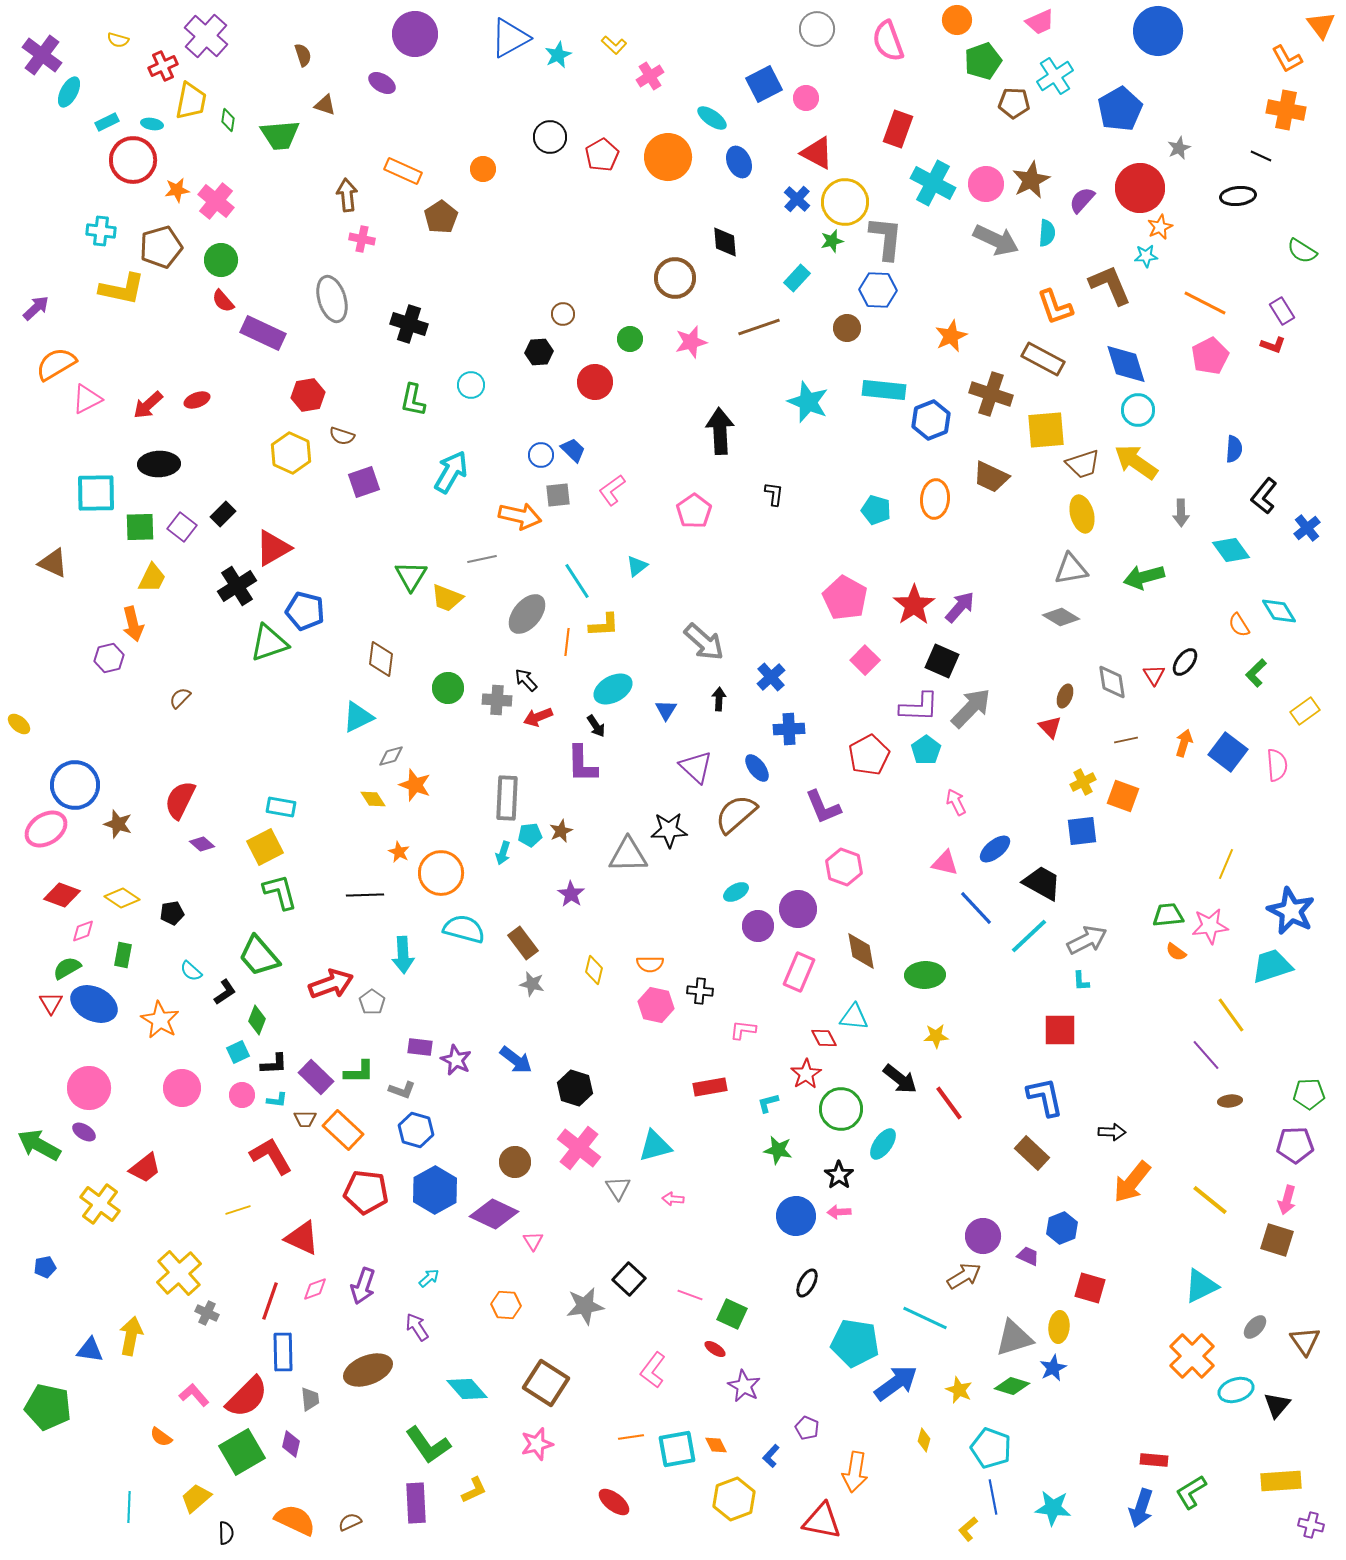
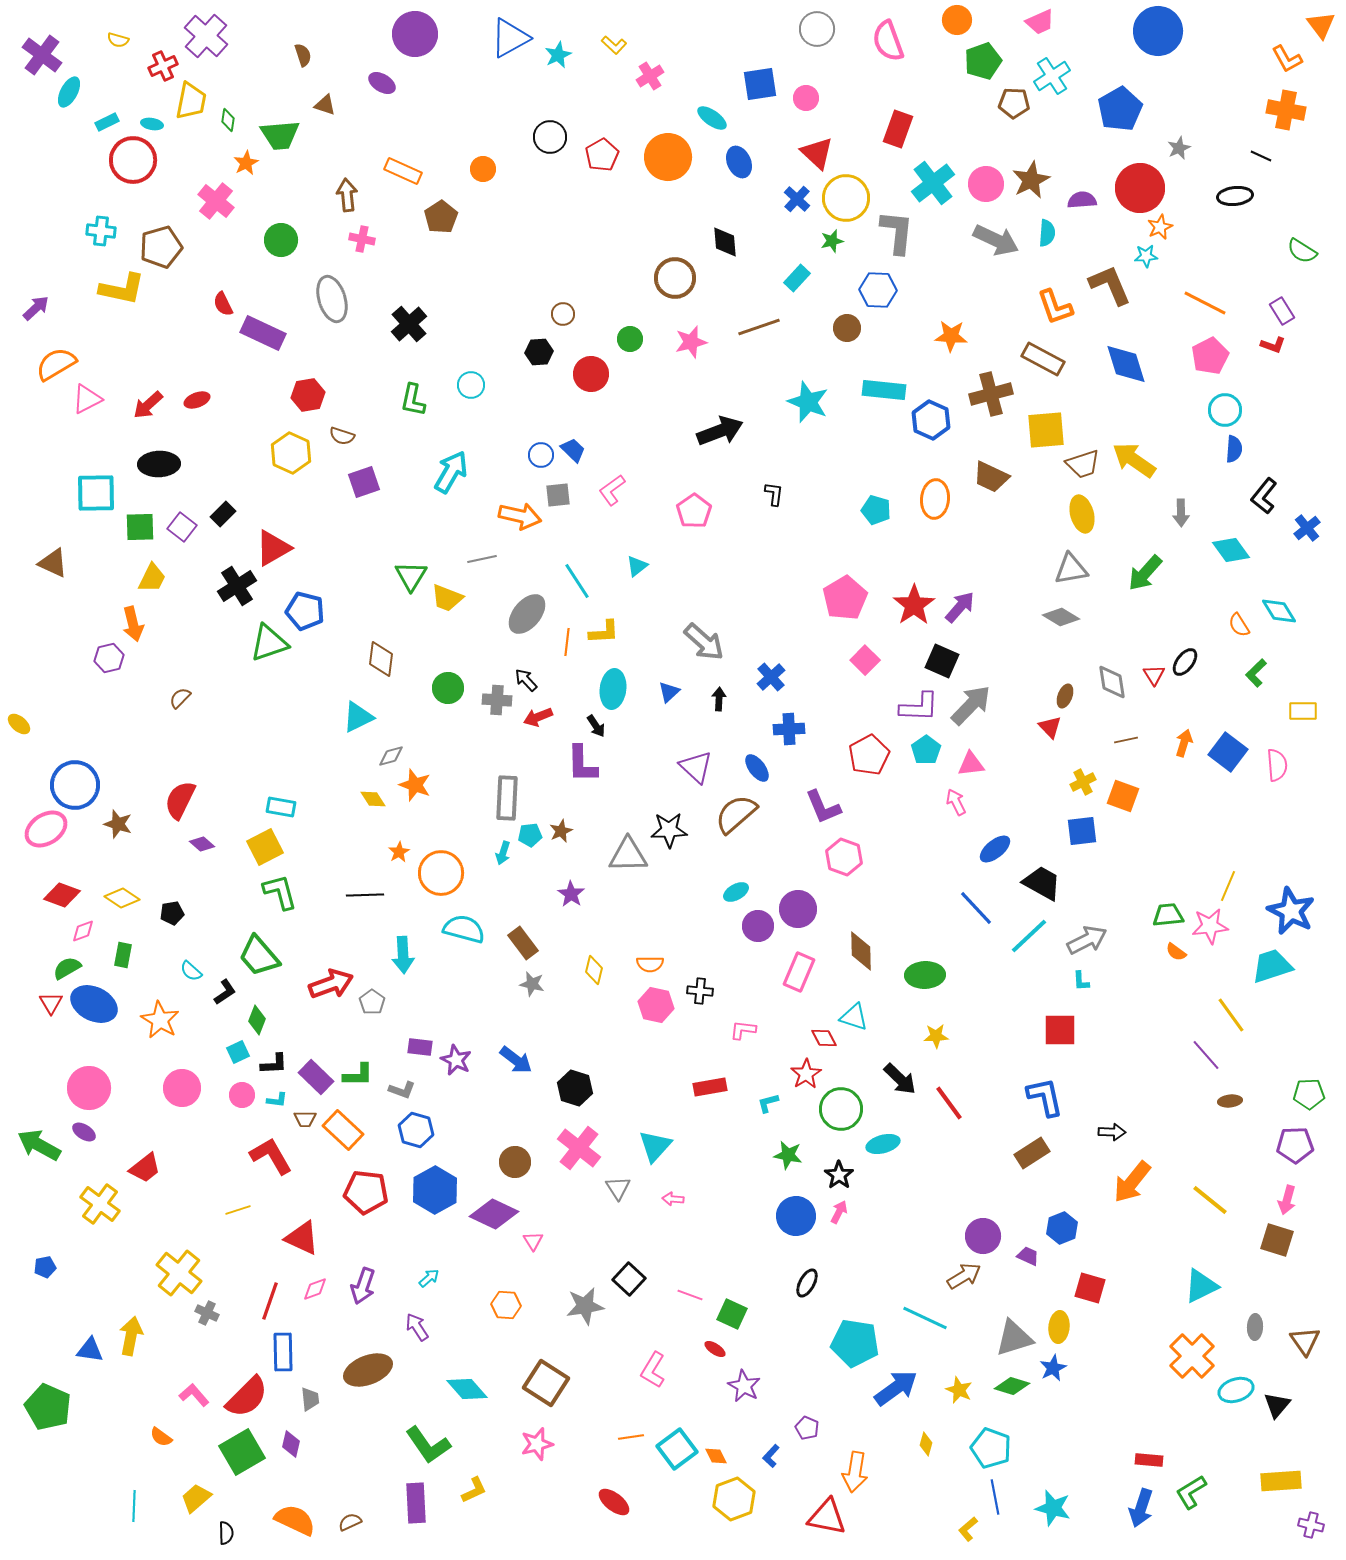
cyan cross at (1055, 76): moved 3 px left
blue square at (764, 84): moved 4 px left; rotated 18 degrees clockwise
red triangle at (817, 153): rotated 15 degrees clockwise
cyan cross at (933, 183): rotated 24 degrees clockwise
orange star at (177, 190): moved 69 px right, 27 px up; rotated 20 degrees counterclockwise
black ellipse at (1238, 196): moved 3 px left
purple semicircle at (1082, 200): rotated 44 degrees clockwise
yellow circle at (845, 202): moved 1 px right, 4 px up
gray L-shape at (886, 238): moved 11 px right, 6 px up
green circle at (221, 260): moved 60 px right, 20 px up
red semicircle at (223, 301): moved 3 px down; rotated 15 degrees clockwise
black cross at (409, 324): rotated 30 degrees clockwise
orange star at (951, 336): rotated 28 degrees clockwise
red circle at (595, 382): moved 4 px left, 8 px up
brown cross at (991, 394): rotated 33 degrees counterclockwise
cyan circle at (1138, 410): moved 87 px right
blue hexagon at (931, 420): rotated 15 degrees counterclockwise
black arrow at (720, 431): rotated 72 degrees clockwise
yellow arrow at (1136, 462): moved 2 px left, 2 px up
green arrow at (1144, 577): moved 1 px right, 4 px up; rotated 33 degrees counterclockwise
pink pentagon at (845, 598): rotated 12 degrees clockwise
yellow L-shape at (604, 625): moved 7 px down
cyan ellipse at (613, 689): rotated 54 degrees counterclockwise
gray arrow at (971, 708): moved 3 px up
blue triangle at (666, 710): moved 3 px right, 18 px up; rotated 15 degrees clockwise
yellow rectangle at (1305, 711): moved 2 px left; rotated 36 degrees clockwise
orange star at (399, 852): rotated 15 degrees clockwise
pink triangle at (945, 863): moved 26 px right, 99 px up; rotated 20 degrees counterclockwise
yellow line at (1226, 864): moved 2 px right, 22 px down
pink hexagon at (844, 867): moved 10 px up
brown diamond at (861, 951): rotated 9 degrees clockwise
cyan triangle at (854, 1017): rotated 12 degrees clockwise
green L-shape at (359, 1072): moved 1 px left, 3 px down
black arrow at (900, 1079): rotated 6 degrees clockwise
cyan ellipse at (883, 1144): rotated 40 degrees clockwise
cyan triangle at (655, 1146): rotated 33 degrees counterclockwise
green star at (778, 1150): moved 10 px right, 5 px down
brown rectangle at (1032, 1153): rotated 76 degrees counterclockwise
pink arrow at (839, 1212): rotated 120 degrees clockwise
yellow cross at (179, 1273): rotated 9 degrees counterclockwise
gray ellipse at (1255, 1327): rotated 40 degrees counterclockwise
pink L-shape at (653, 1370): rotated 6 degrees counterclockwise
blue arrow at (896, 1383): moved 5 px down
green pentagon at (48, 1407): rotated 12 degrees clockwise
yellow diamond at (924, 1440): moved 2 px right, 4 px down
orange diamond at (716, 1445): moved 11 px down
cyan square at (677, 1449): rotated 27 degrees counterclockwise
red rectangle at (1154, 1460): moved 5 px left
blue line at (993, 1497): moved 2 px right
cyan line at (129, 1507): moved 5 px right, 1 px up
cyan star at (1053, 1508): rotated 9 degrees clockwise
red triangle at (822, 1521): moved 5 px right, 4 px up
